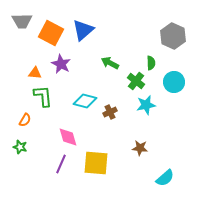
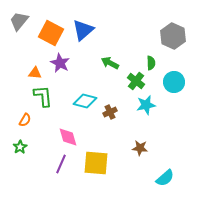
gray trapezoid: moved 3 px left; rotated 130 degrees clockwise
purple star: moved 1 px left, 1 px up
green star: rotated 24 degrees clockwise
